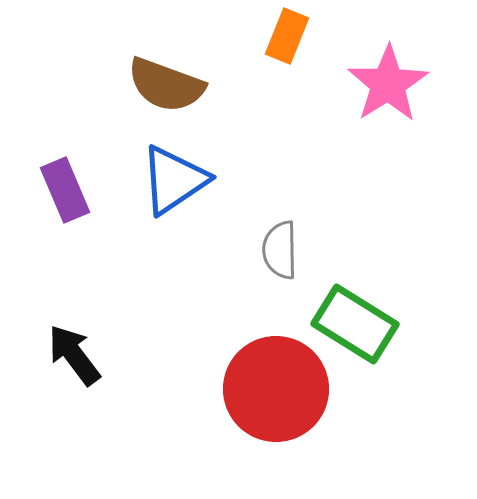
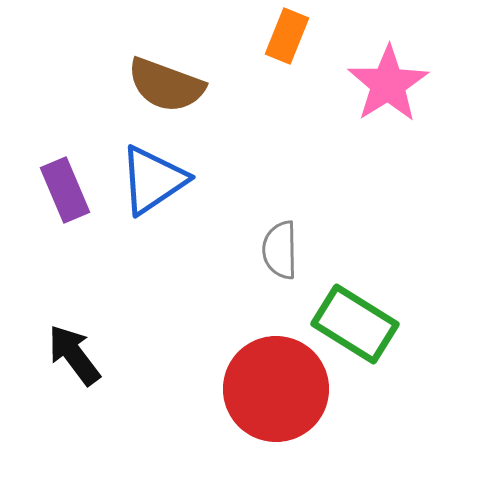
blue triangle: moved 21 px left
